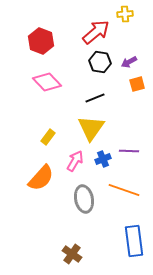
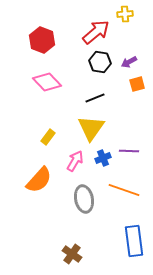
red hexagon: moved 1 px right, 1 px up
blue cross: moved 1 px up
orange semicircle: moved 2 px left, 2 px down
